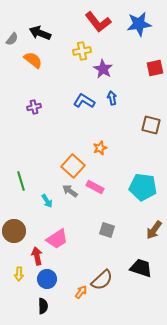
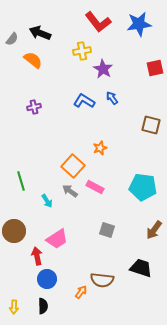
blue arrow: rotated 24 degrees counterclockwise
yellow arrow: moved 5 px left, 33 px down
brown semicircle: rotated 50 degrees clockwise
